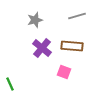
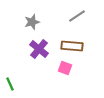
gray line: rotated 18 degrees counterclockwise
gray star: moved 3 px left, 2 px down
purple cross: moved 3 px left, 1 px down
pink square: moved 1 px right, 4 px up
